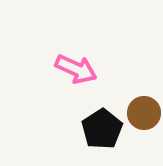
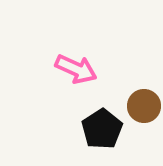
brown circle: moved 7 px up
